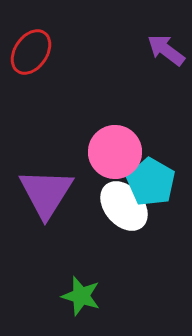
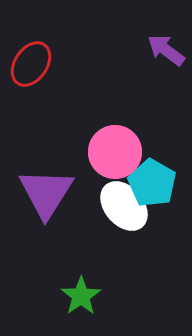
red ellipse: moved 12 px down
cyan pentagon: moved 1 px right, 1 px down
green star: rotated 21 degrees clockwise
